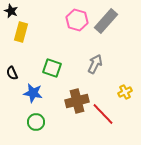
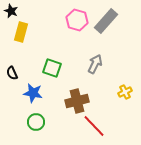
red line: moved 9 px left, 12 px down
